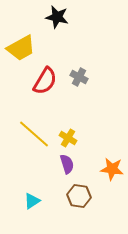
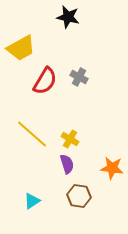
black star: moved 11 px right
yellow line: moved 2 px left
yellow cross: moved 2 px right, 1 px down
orange star: moved 1 px up
